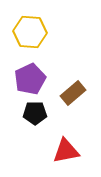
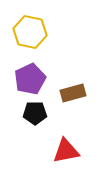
yellow hexagon: rotated 8 degrees clockwise
brown rectangle: rotated 25 degrees clockwise
